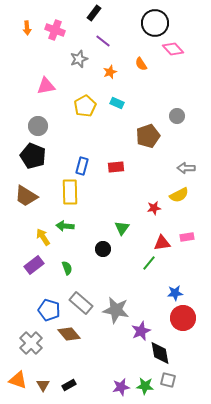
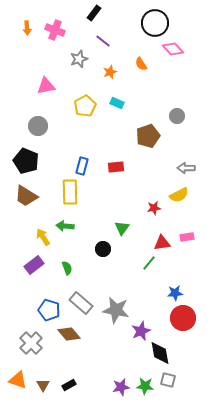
black pentagon at (33, 156): moved 7 px left, 5 px down
